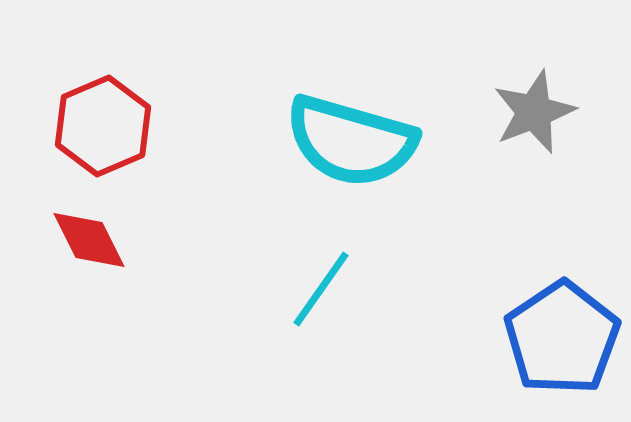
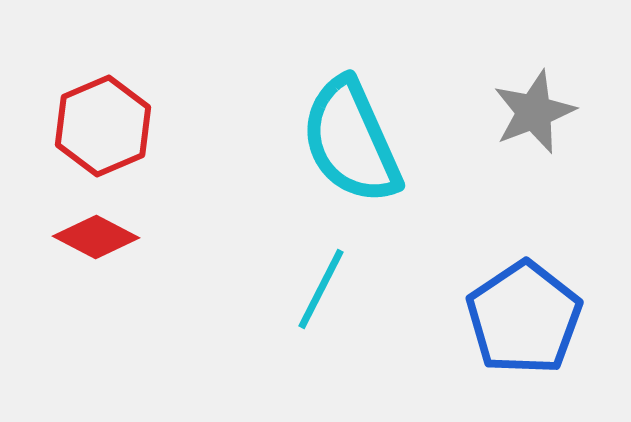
cyan semicircle: rotated 50 degrees clockwise
red diamond: moved 7 px right, 3 px up; rotated 36 degrees counterclockwise
cyan line: rotated 8 degrees counterclockwise
blue pentagon: moved 38 px left, 20 px up
